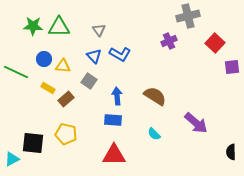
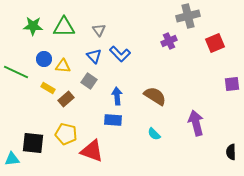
green triangle: moved 5 px right
red square: rotated 24 degrees clockwise
blue L-shape: rotated 15 degrees clockwise
purple square: moved 17 px down
purple arrow: rotated 145 degrees counterclockwise
red triangle: moved 22 px left, 4 px up; rotated 20 degrees clockwise
cyan triangle: rotated 21 degrees clockwise
